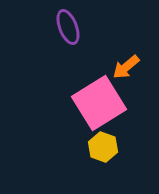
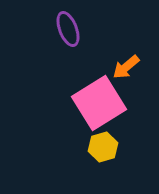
purple ellipse: moved 2 px down
yellow hexagon: rotated 24 degrees clockwise
